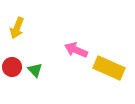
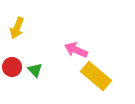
yellow rectangle: moved 13 px left, 8 px down; rotated 16 degrees clockwise
